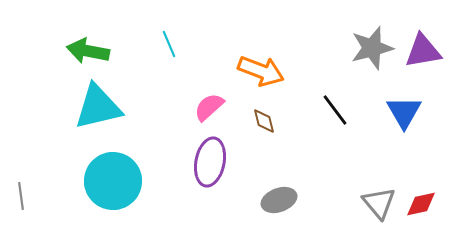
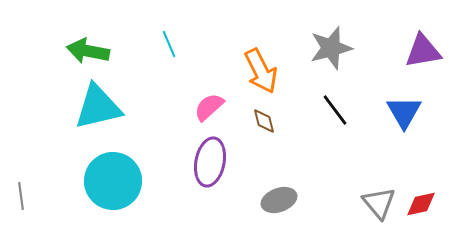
gray star: moved 41 px left
orange arrow: rotated 42 degrees clockwise
